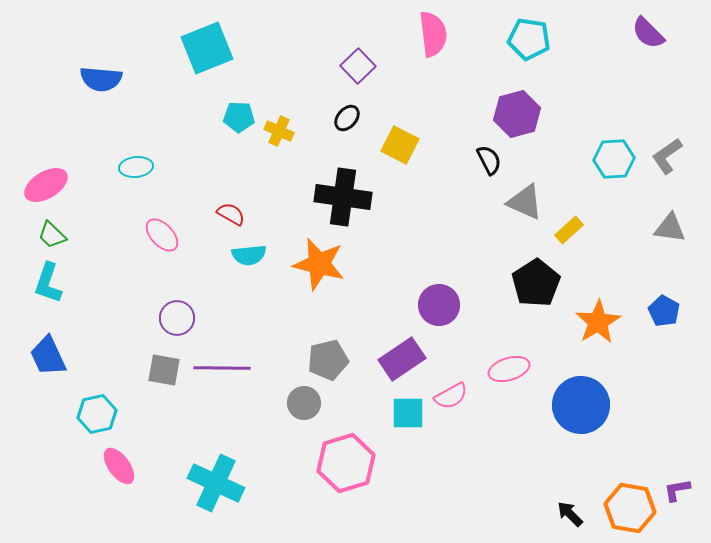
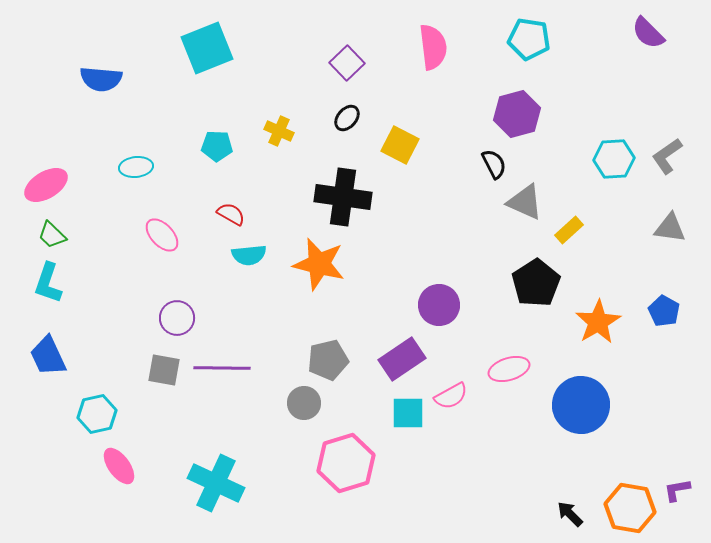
pink semicircle at (433, 34): moved 13 px down
purple square at (358, 66): moved 11 px left, 3 px up
cyan pentagon at (239, 117): moved 22 px left, 29 px down
black semicircle at (489, 160): moved 5 px right, 4 px down
